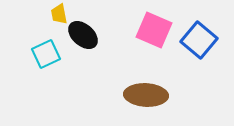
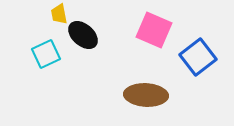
blue square: moved 1 px left, 17 px down; rotated 12 degrees clockwise
